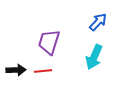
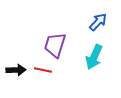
purple trapezoid: moved 6 px right, 3 px down
red line: moved 1 px up; rotated 18 degrees clockwise
